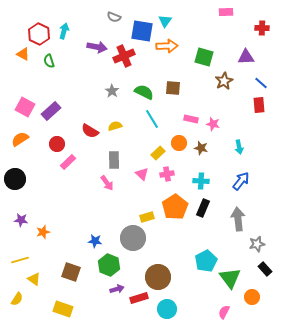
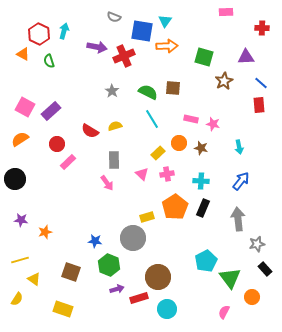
green semicircle at (144, 92): moved 4 px right
orange star at (43, 232): moved 2 px right
